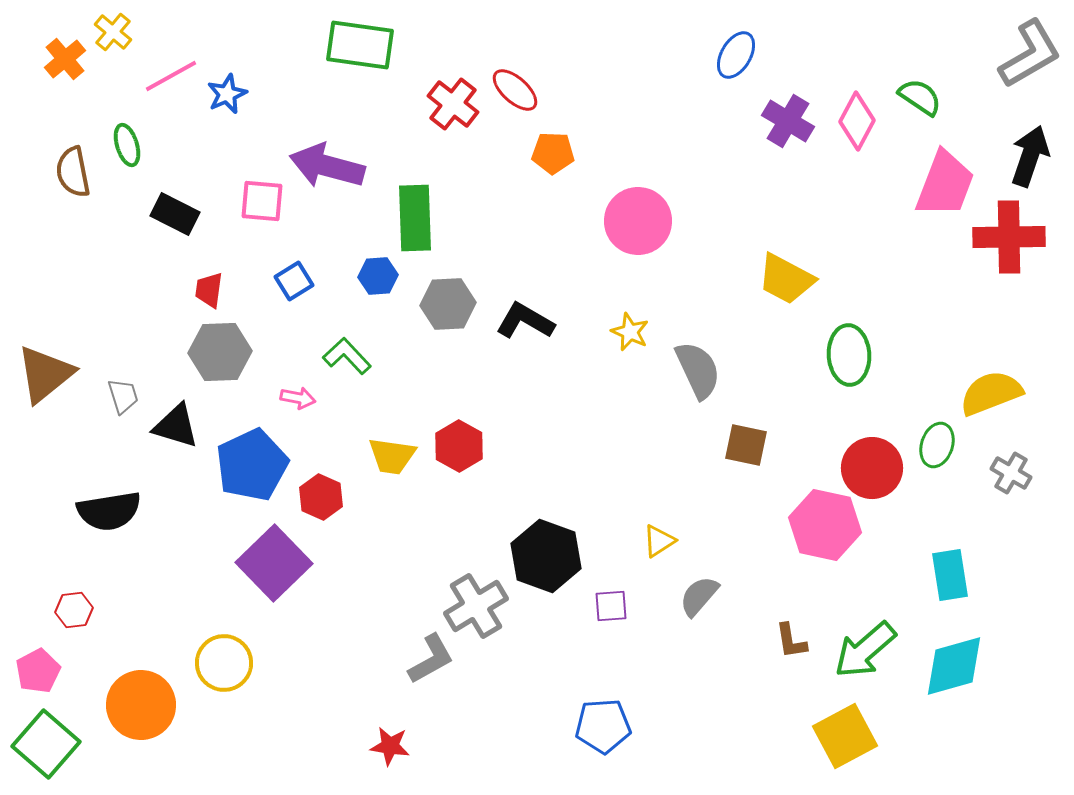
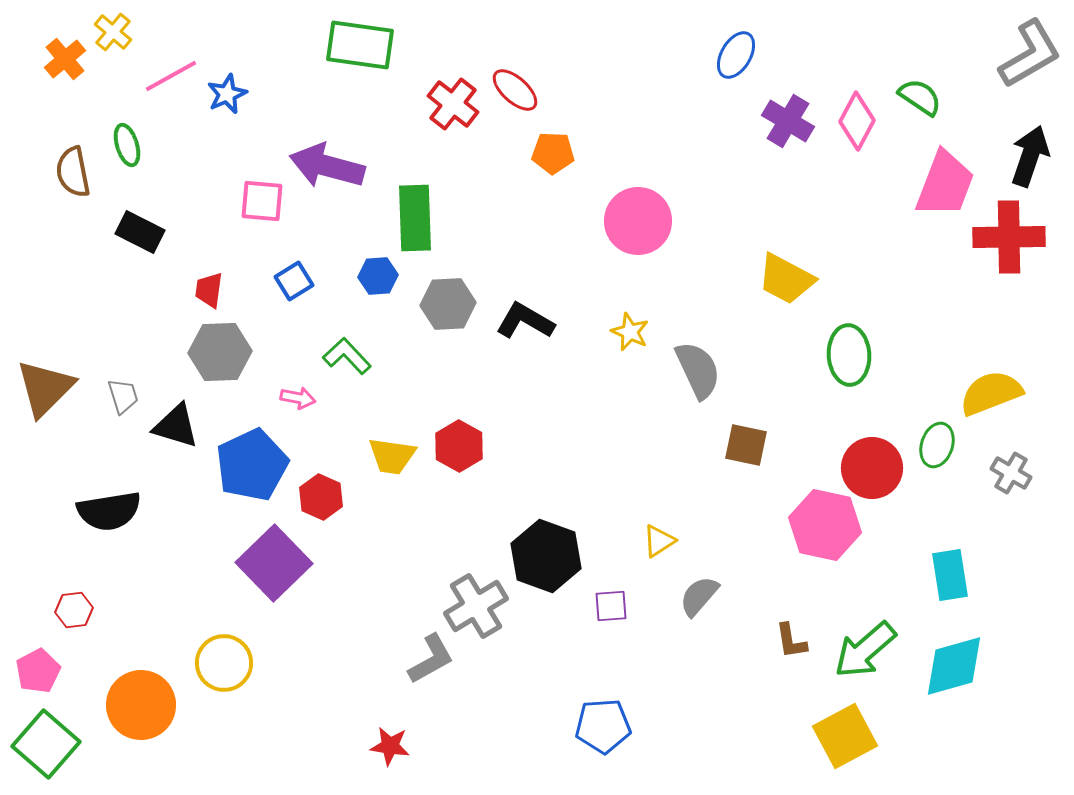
black rectangle at (175, 214): moved 35 px left, 18 px down
brown triangle at (45, 374): moved 14 px down; rotated 6 degrees counterclockwise
